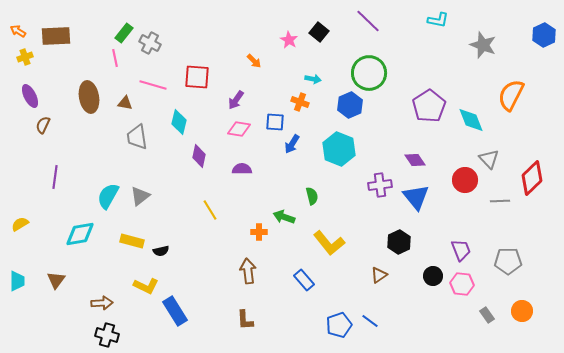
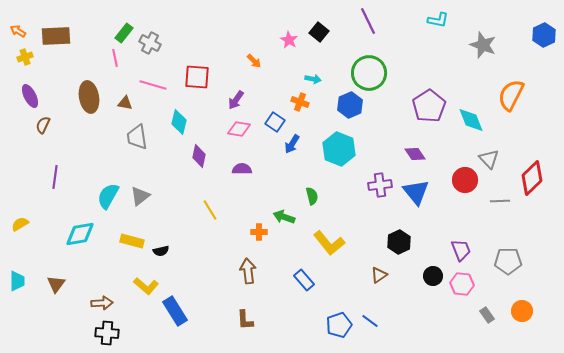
purple line at (368, 21): rotated 20 degrees clockwise
blue square at (275, 122): rotated 30 degrees clockwise
purple diamond at (415, 160): moved 6 px up
blue triangle at (416, 197): moved 5 px up
brown triangle at (56, 280): moved 4 px down
yellow L-shape at (146, 286): rotated 15 degrees clockwise
black cross at (107, 335): moved 2 px up; rotated 10 degrees counterclockwise
